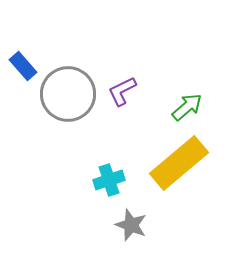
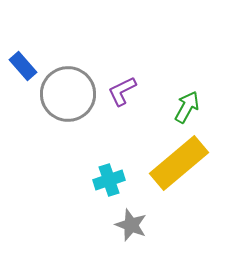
green arrow: rotated 20 degrees counterclockwise
